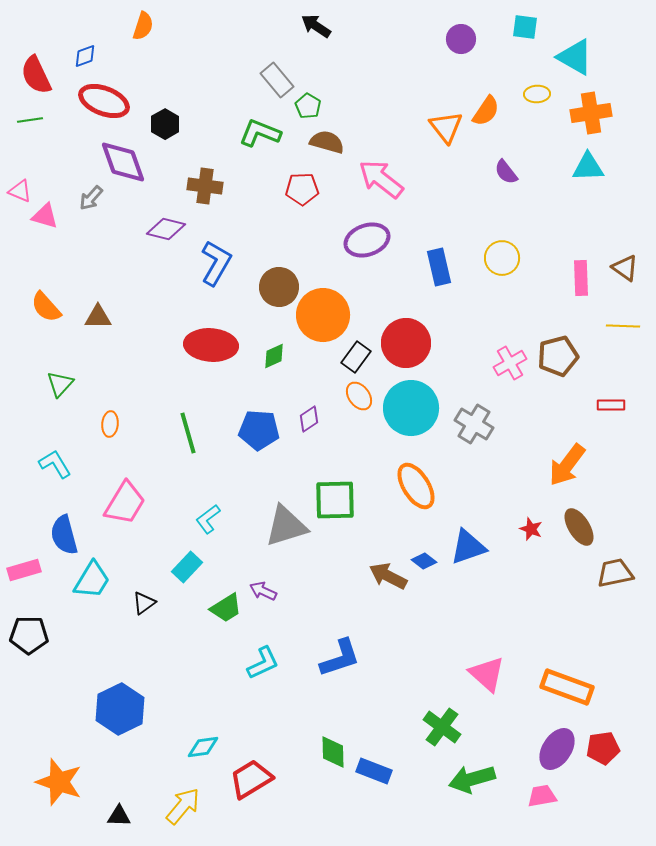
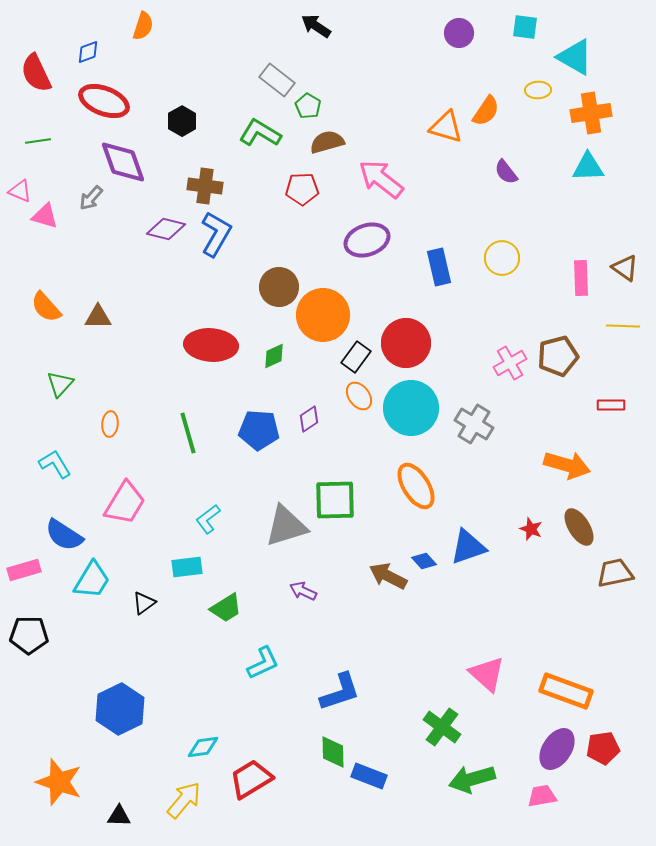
purple circle at (461, 39): moved 2 px left, 6 px up
blue diamond at (85, 56): moved 3 px right, 4 px up
red semicircle at (36, 75): moved 2 px up
gray rectangle at (277, 80): rotated 12 degrees counterclockwise
yellow ellipse at (537, 94): moved 1 px right, 4 px up
green line at (30, 120): moved 8 px right, 21 px down
black hexagon at (165, 124): moved 17 px right, 3 px up
orange triangle at (446, 127): rotated 36 degrees counterclockwise
green L-shape at (260, 133): rotated 9 degrees clockwise
brown semicircle at (327, 142): rotated 32 degrees counterclockwise
blue L-shape at (216, 263): moved 29 px up
orange arrow at (567, 465): rotated 111 degrees counterclockwise
blue semicircle at (64, 535): rotated 42 degrees counterclockwise
blue diamond at (424, 561): rotated 10 degrees clockwise
cyan rectangle at (187, 567): rotated 40 degrees clockwise
purple arrow at (263, 591): moved 40 px right
blue L-shape at (340, 658): moved 34 px down
orange rectangle at (567, 687): moved 1 px left, 4 px down
blue rectangle at (374, 771): moved 5 px left, 5 px down
yellow arrow at (183, 806): moved 1 px right, 6 px up
